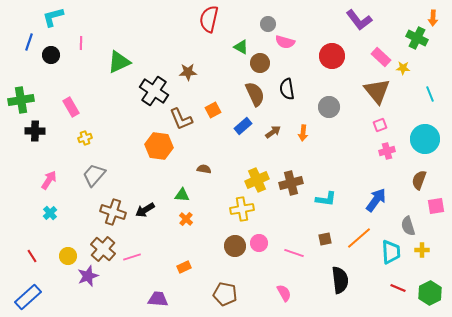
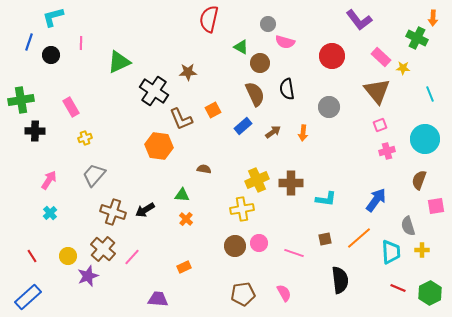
brown cross at (291, 183): rotated 15 degrees clockwise
pink line at (132, 257): rotated 30 degrees counterclockwise
brown pentagon at (225, 294): moved 18 px right; rotated 20 degrees counterclockwise
